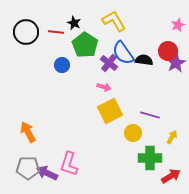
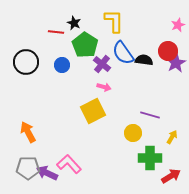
yellow L-shape: rotated 30 degrees clockwise
black circle: moved 30 px down
purple cross: moved 7 px left, 1 px down
yellow square: moved 17 px left
pink L-shape: rotated 120 degrees clockwise
